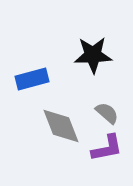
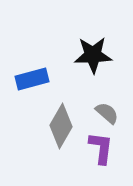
gray diamond: rotated 51 degrees clockwise
purple L-shape: moved 6 px left; rotated 72 degrees counterclockwise
